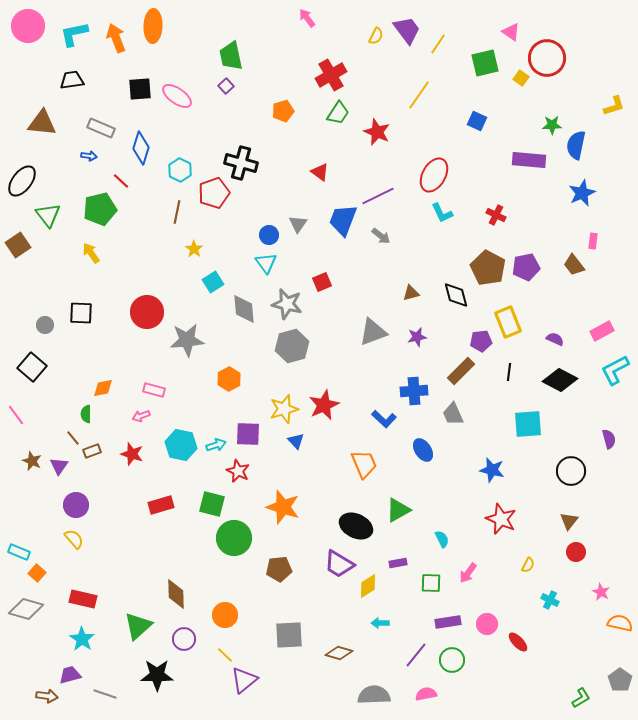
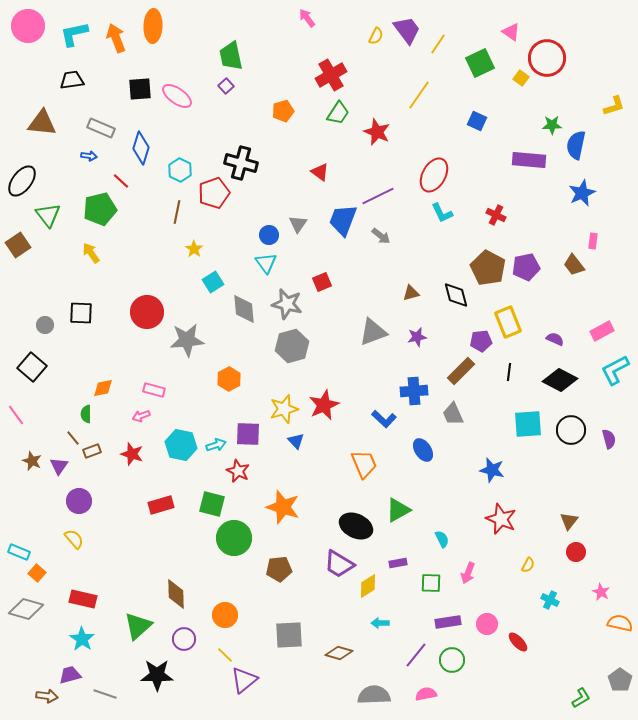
green square at (485, 63): moved 5 px left; rotated 12 degrees counterclockwise
black circle at (571, 471): moved 41 px up
purple circle at (76, 505): moved 3 px right, 4 px up
pink arrow at (468, 573): rotated 15 degrees counterclockwise
